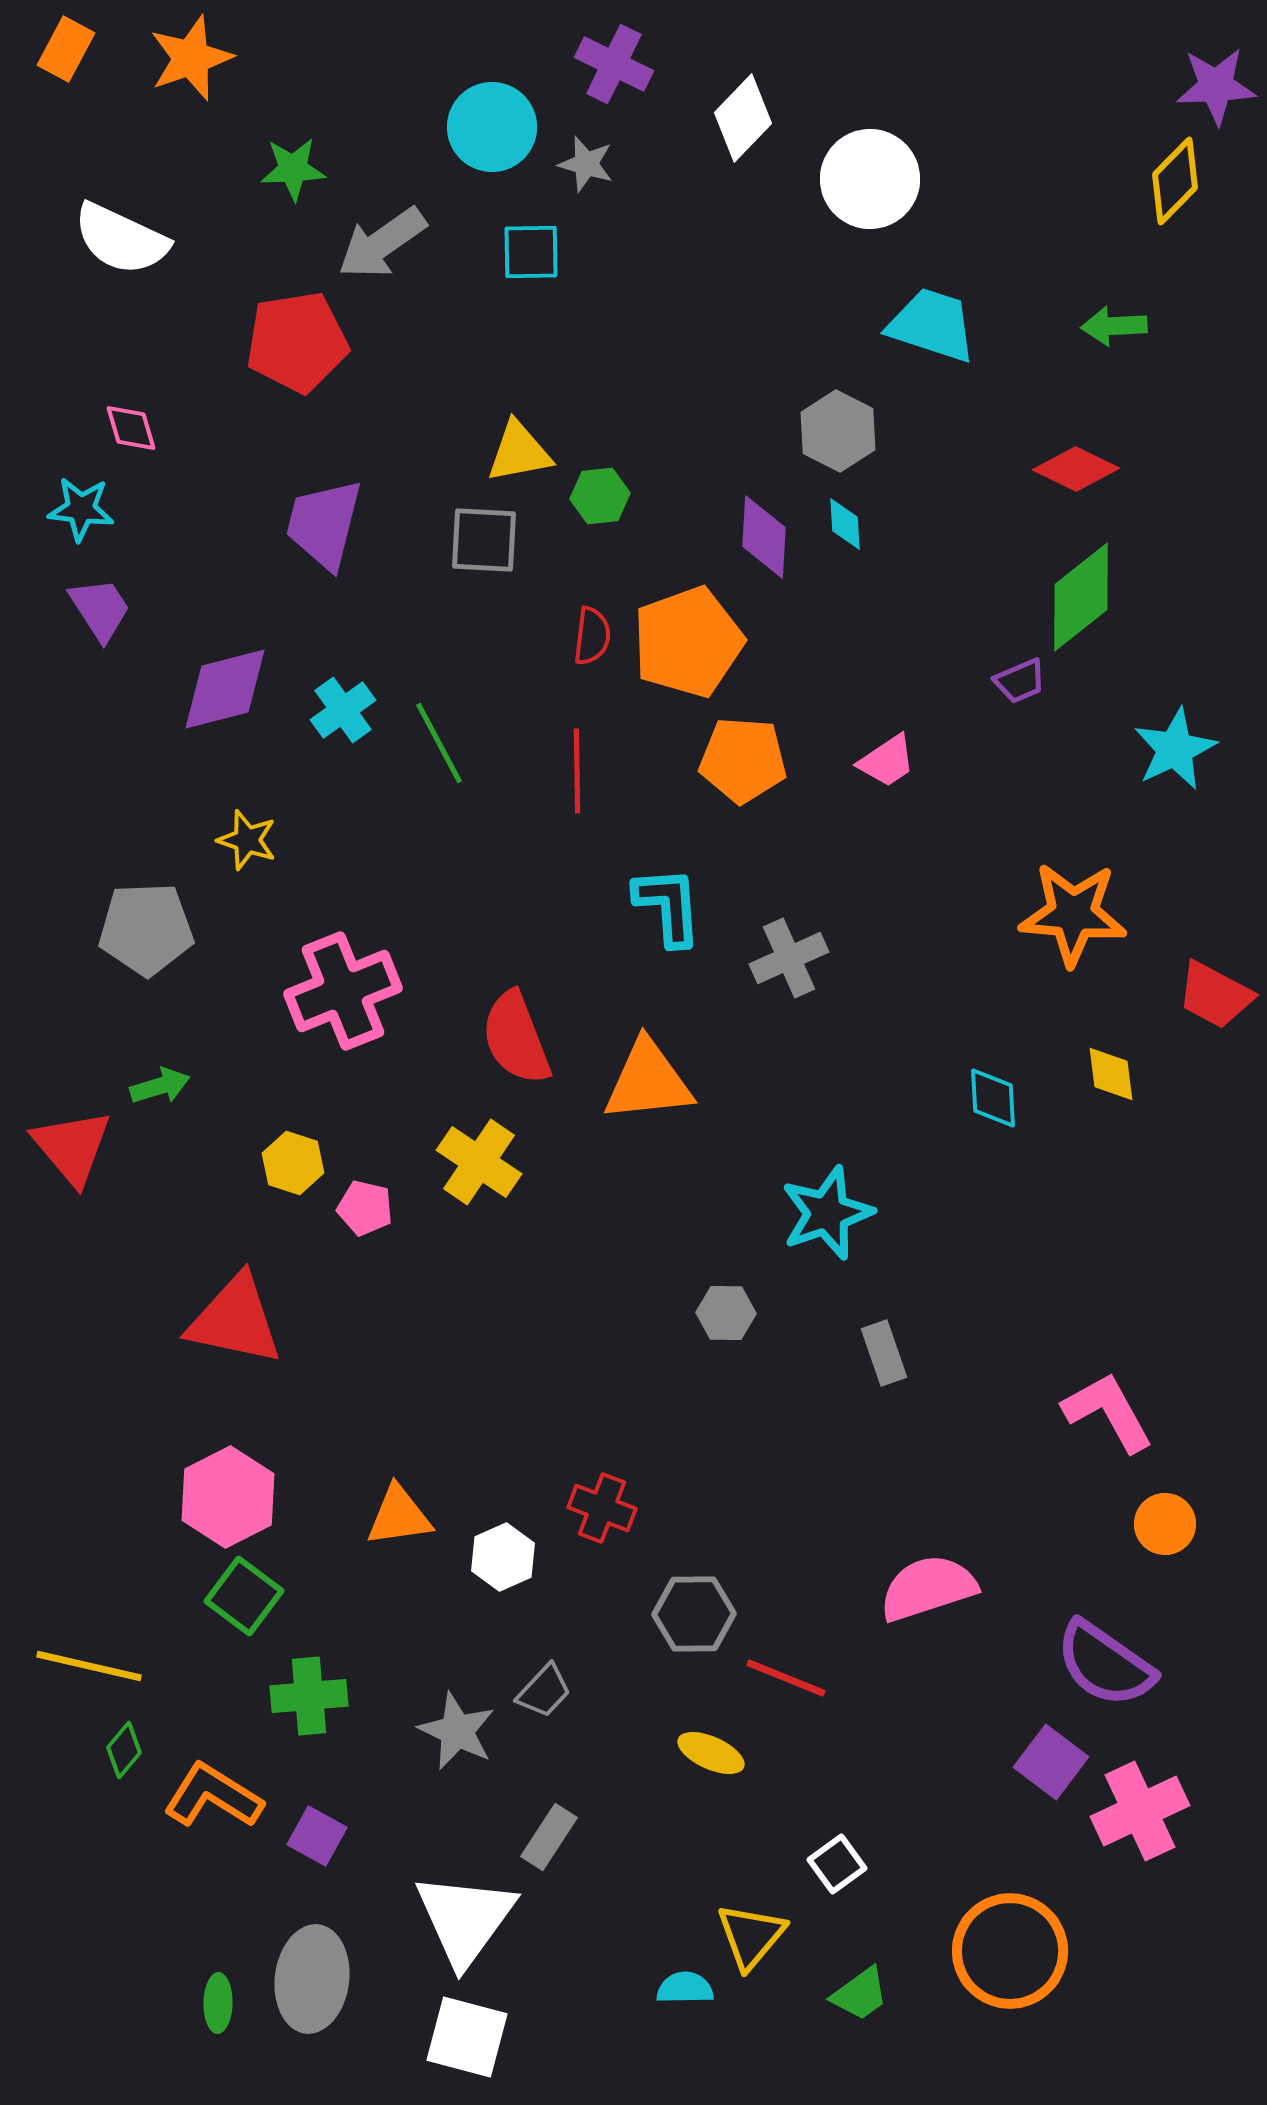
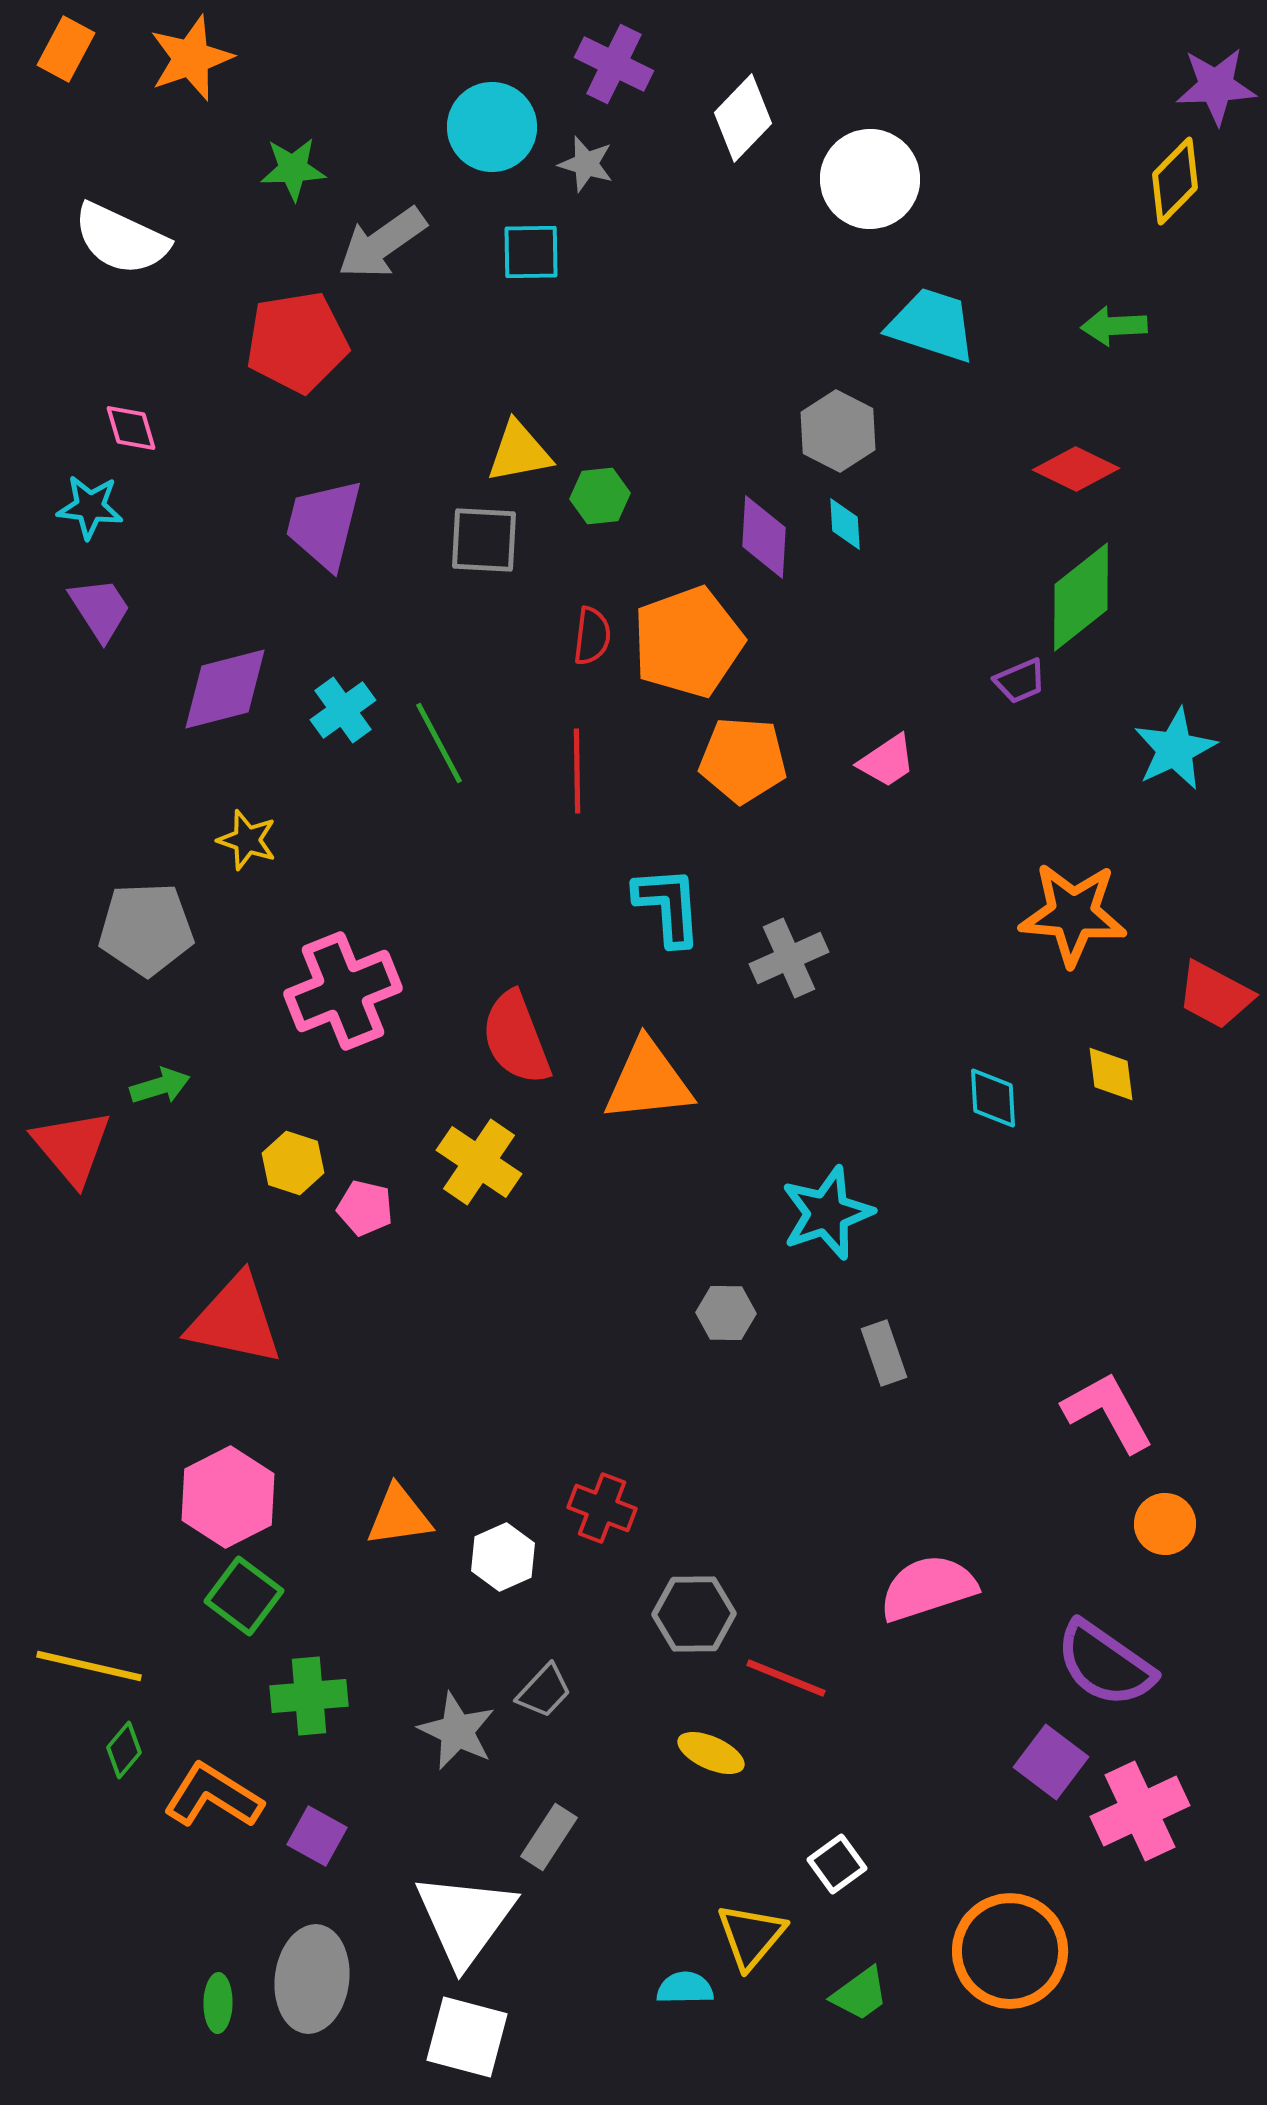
cyan star at (81, 509): moved 9 px right, 2 px up
